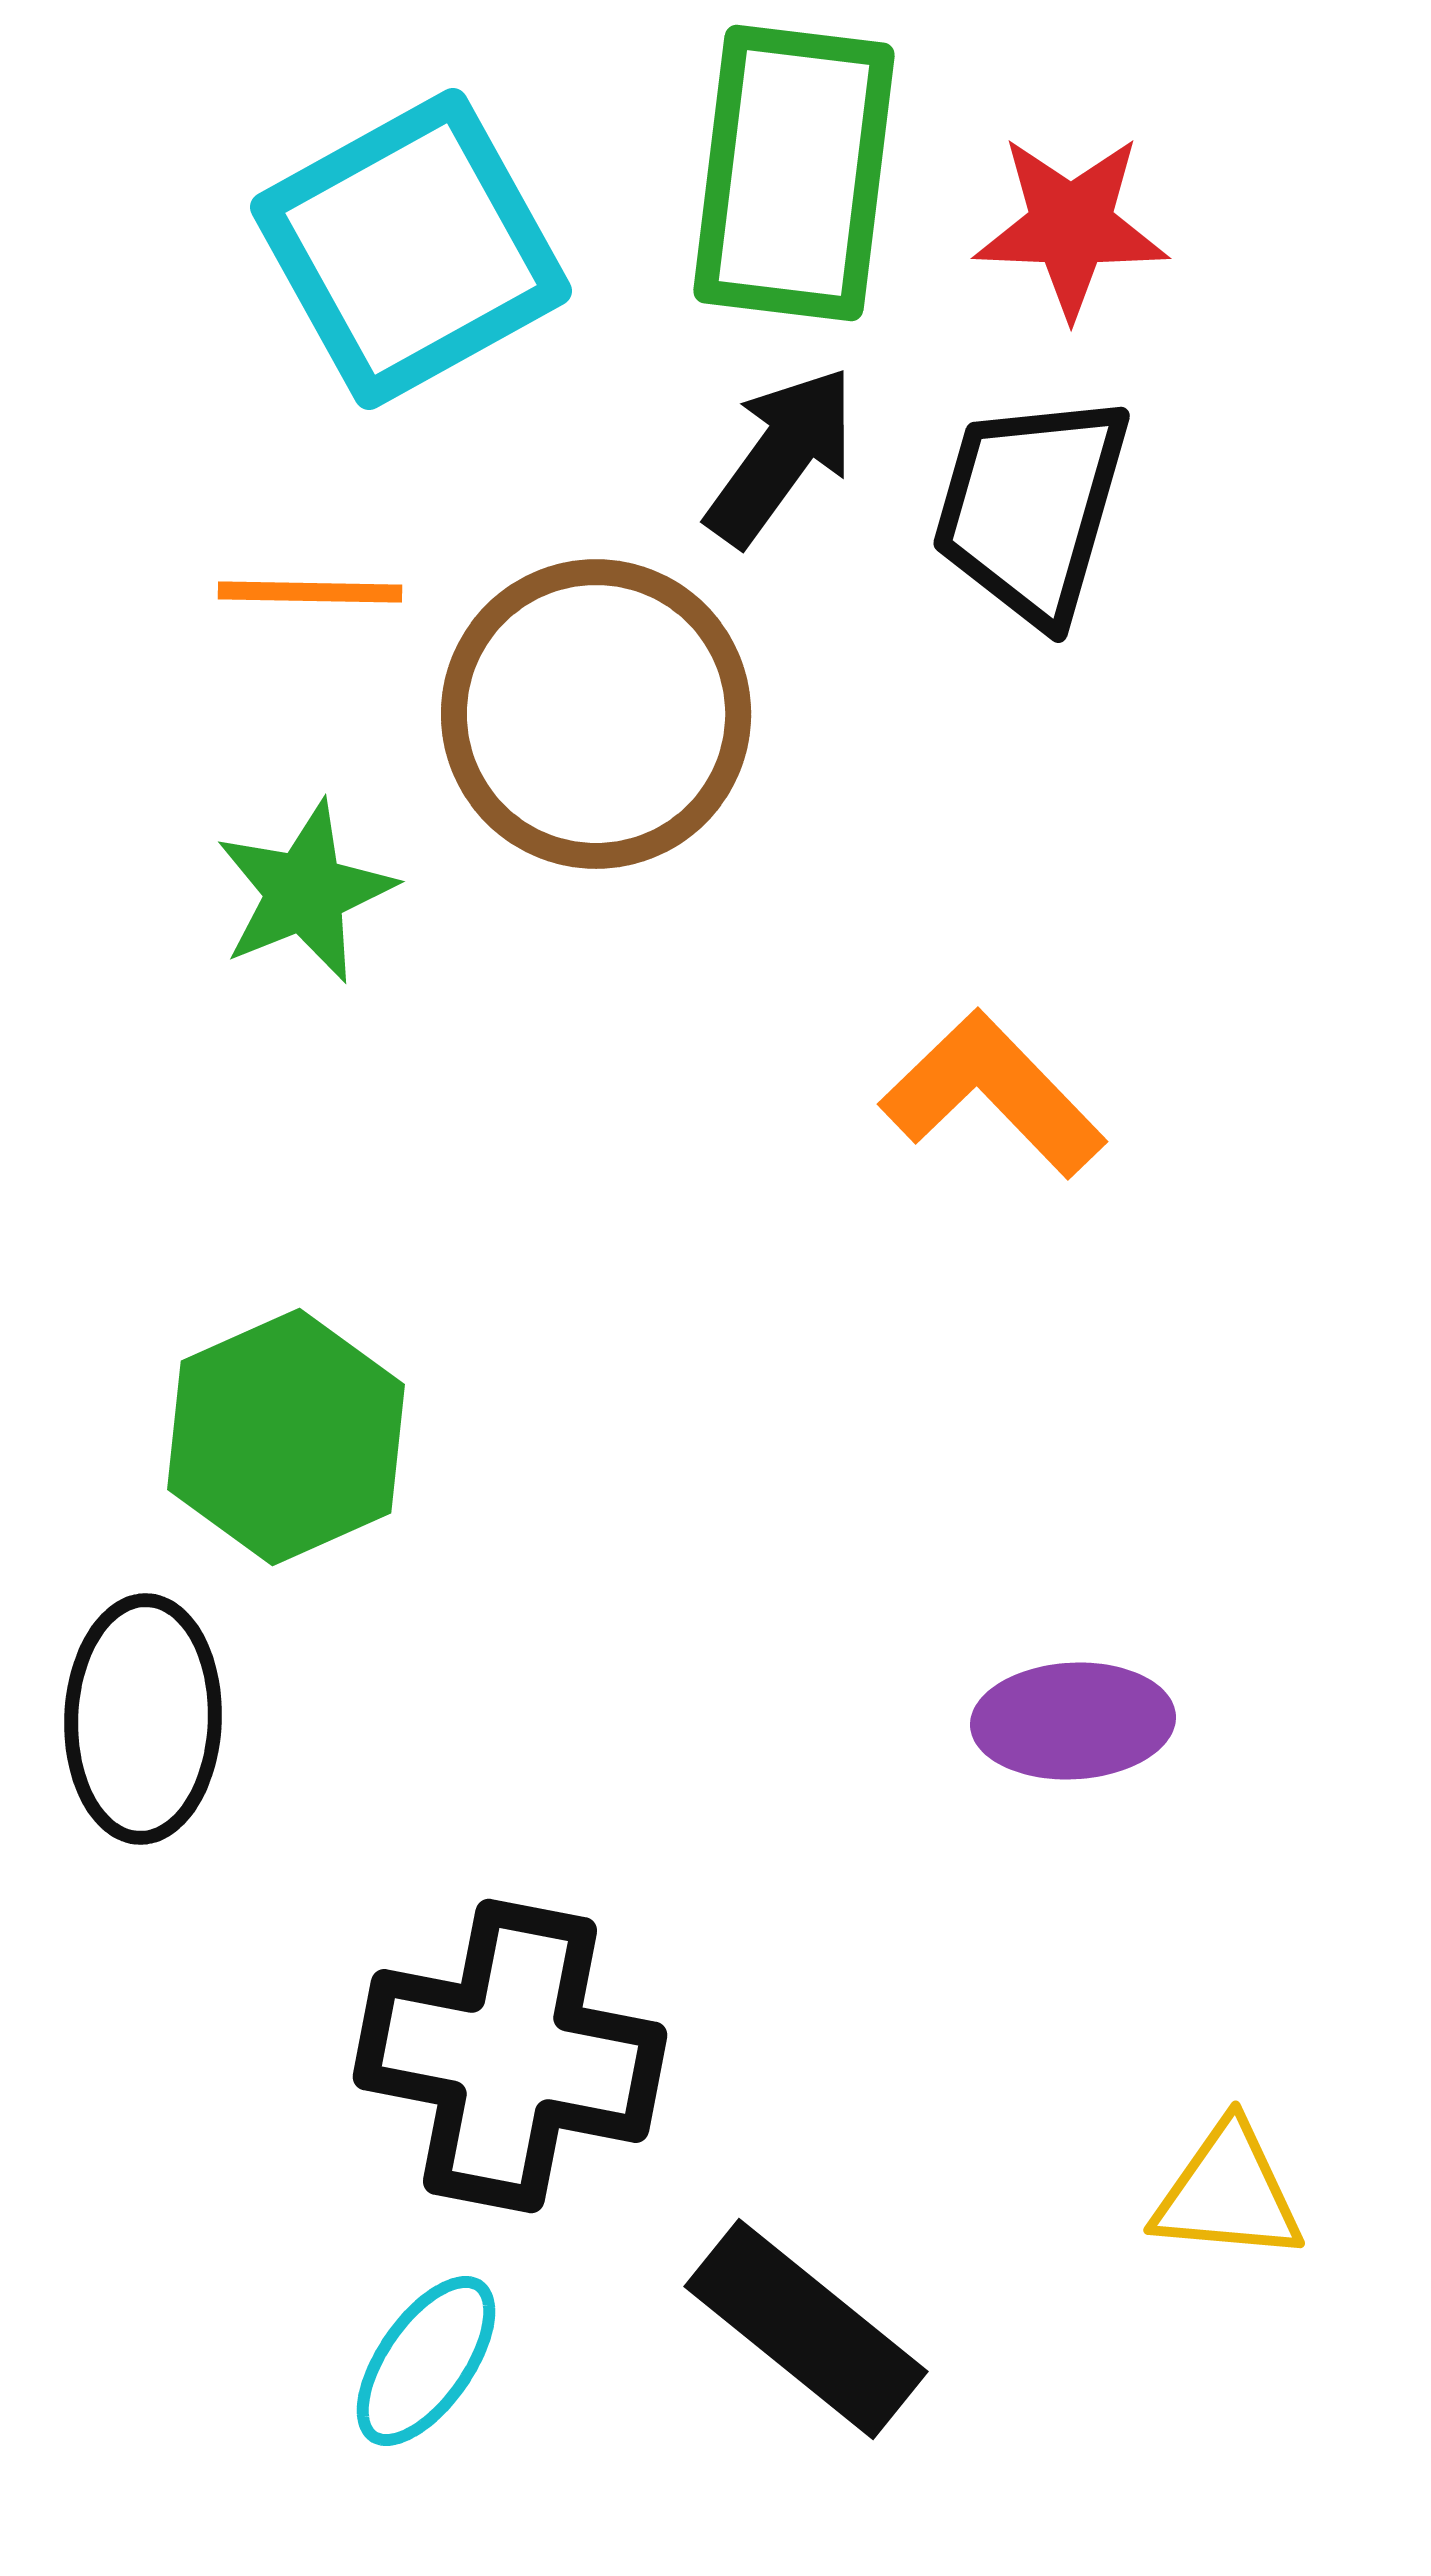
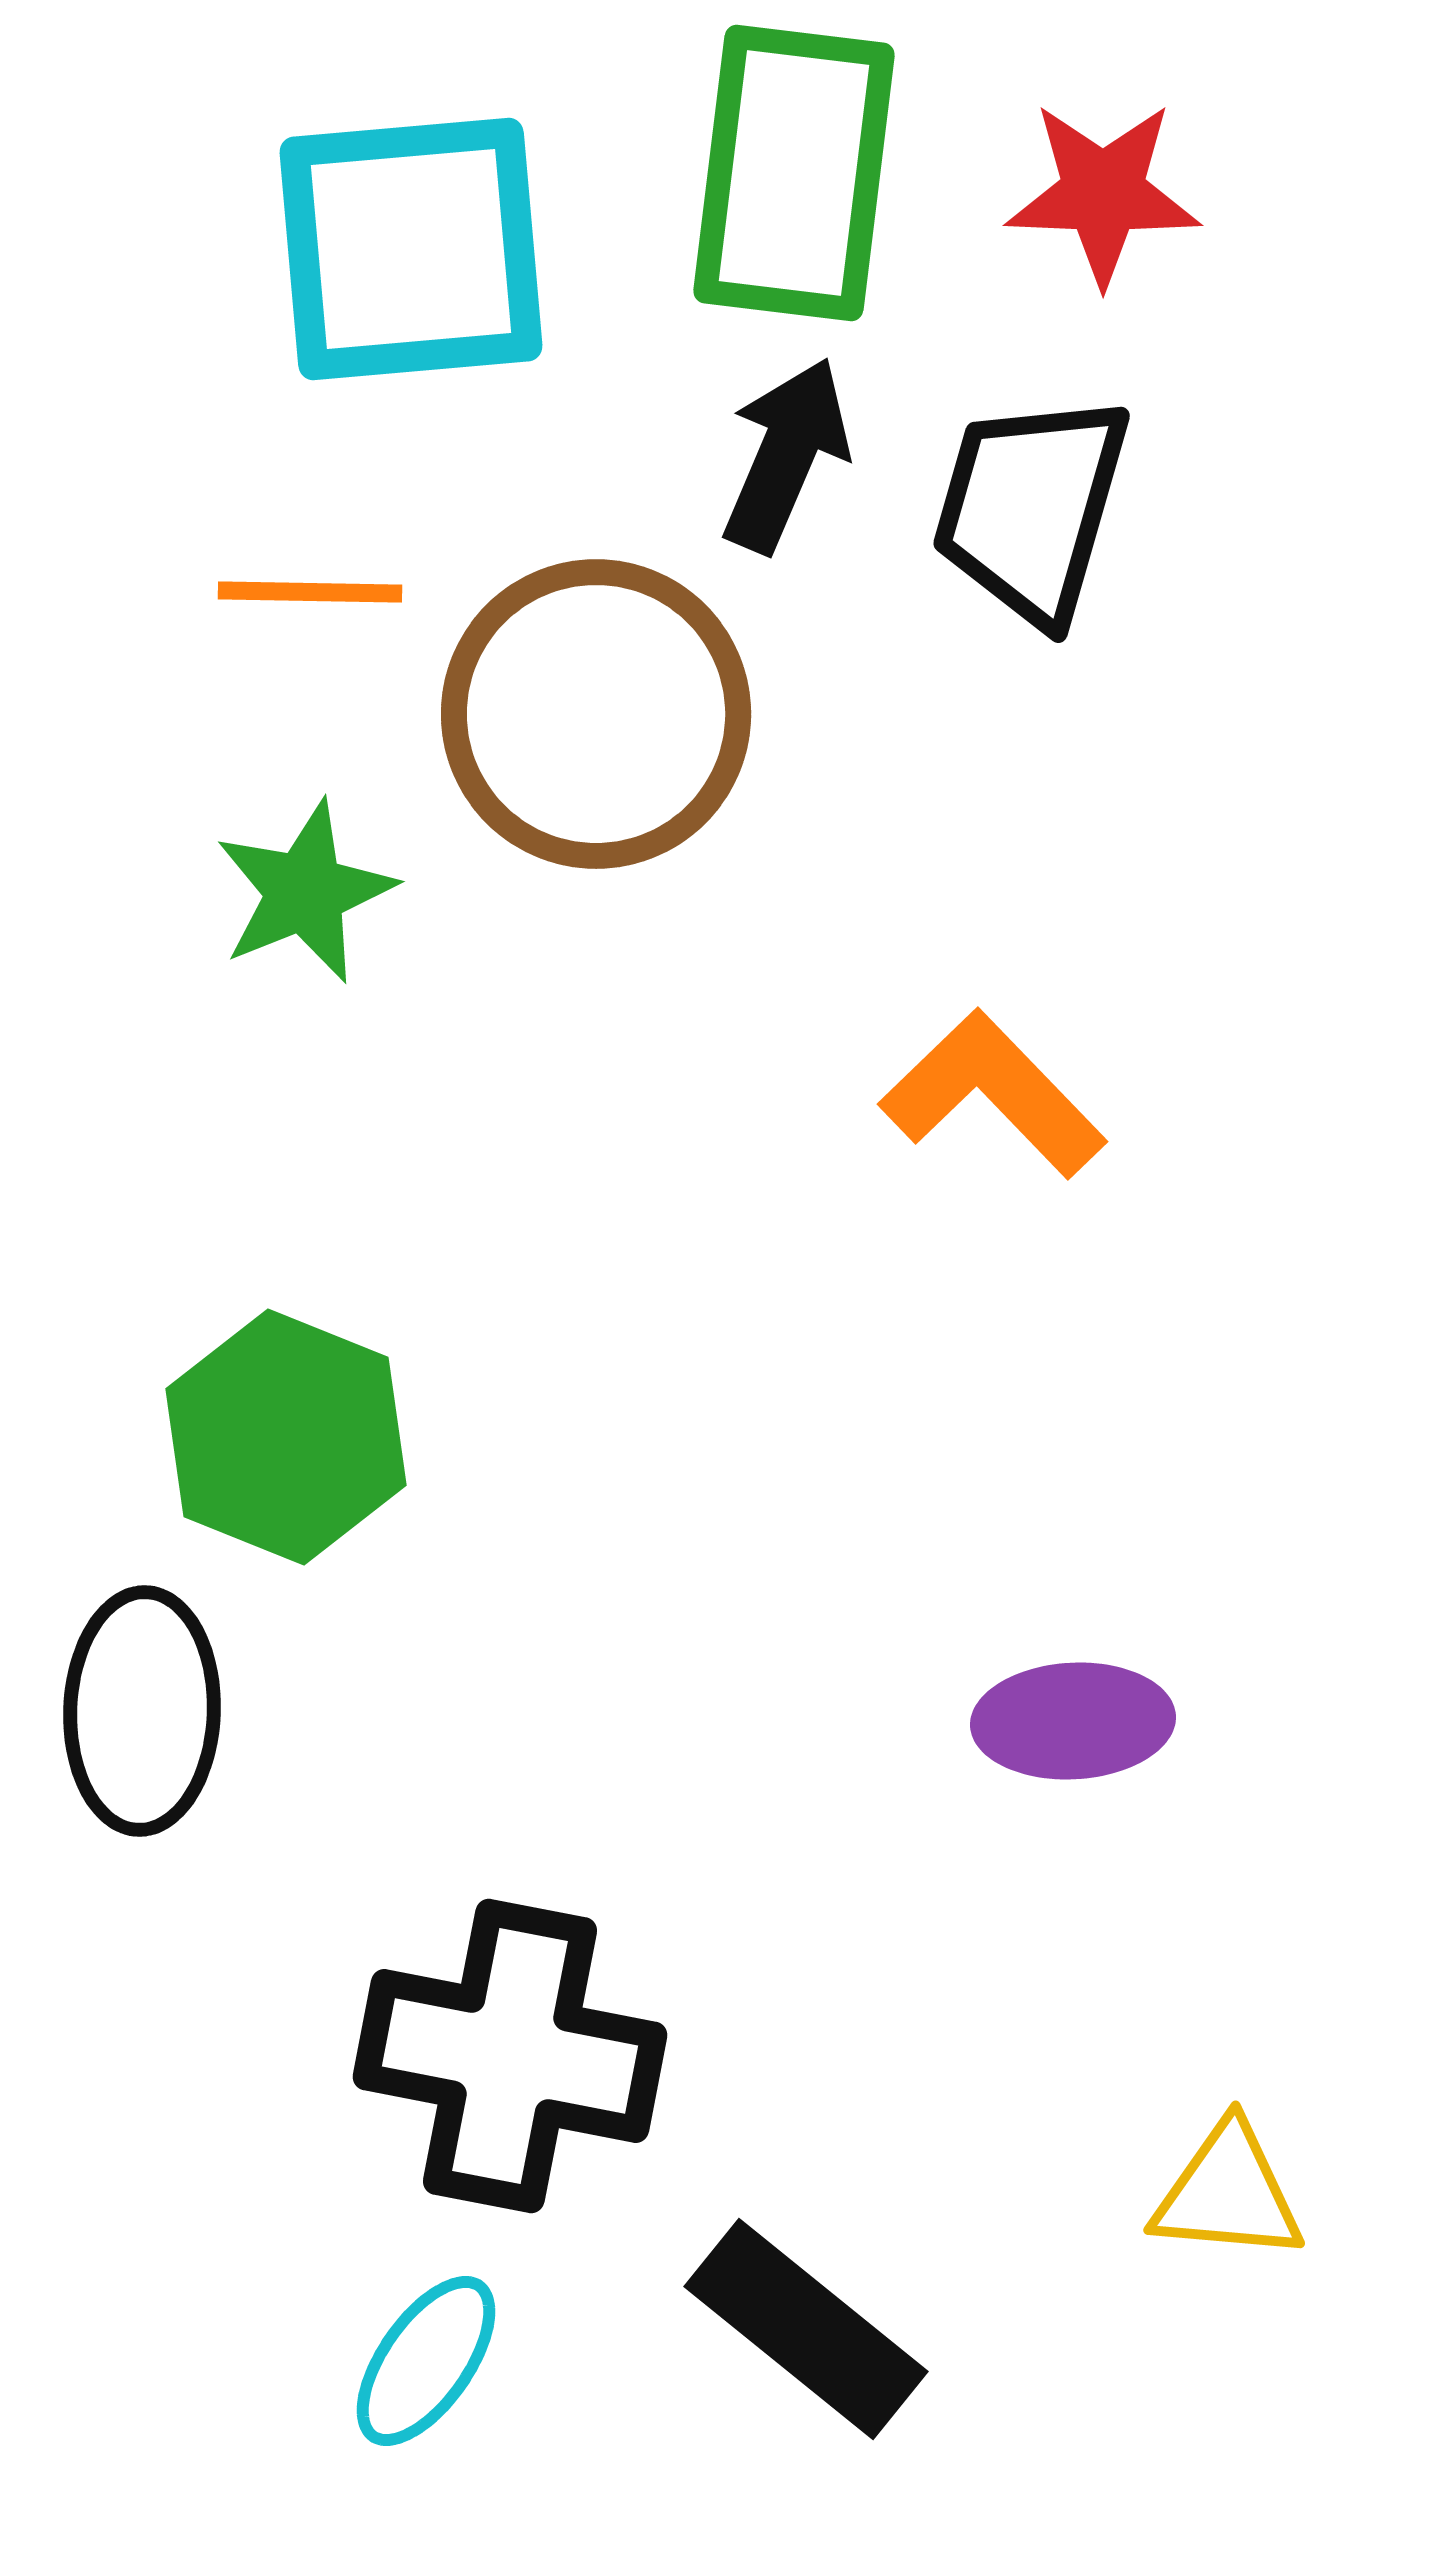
red star: moved 32 px right, 33 px up
cyan square: rotated 24 degrees clockwise
black arrow: moved 5 px right, 1 px up; rotated 13 degrees counterclockwise
green hexagon: rotated 14 degrees counterclockwise
black ellipse: moved 1 px left, 8 px up
